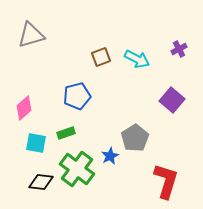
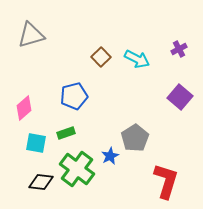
brown square: rotated 24 degrees counterclockwise
blue pentagon: moved 3 px left
purple square: moved 8 px right, 3 px up
